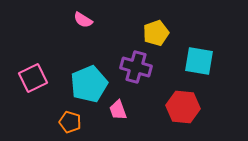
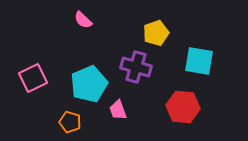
pink semicircle: rotated 12 degrees clockwise
